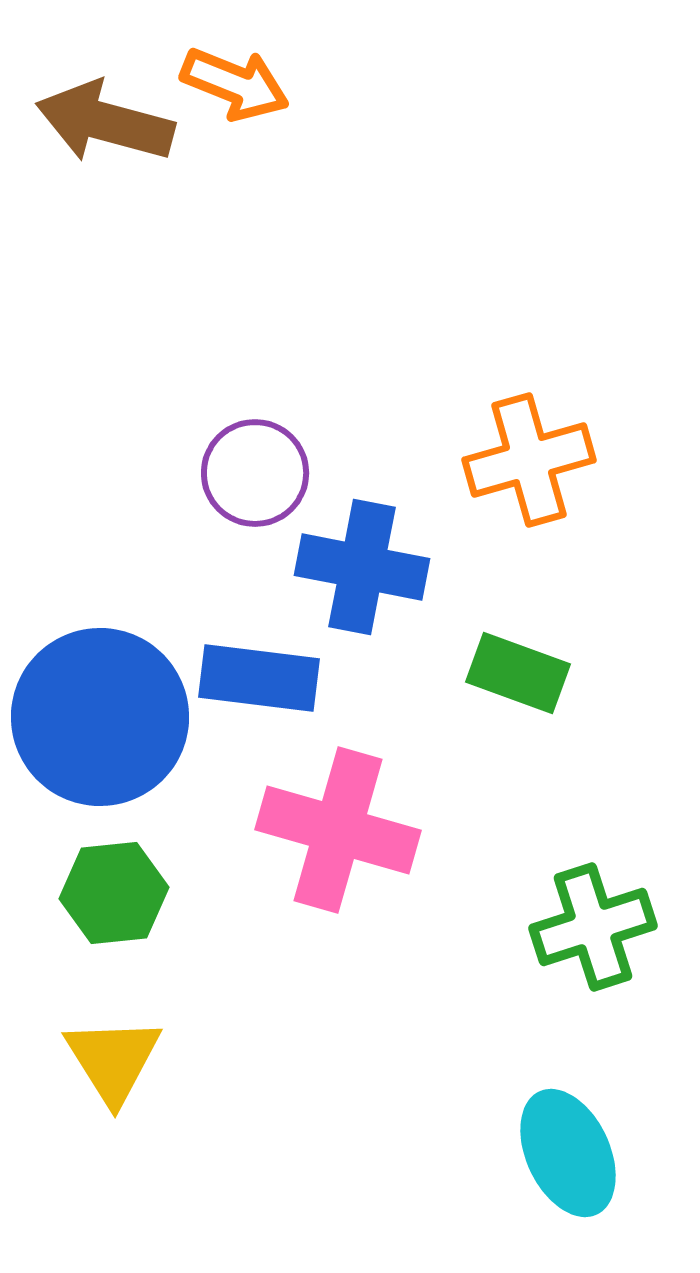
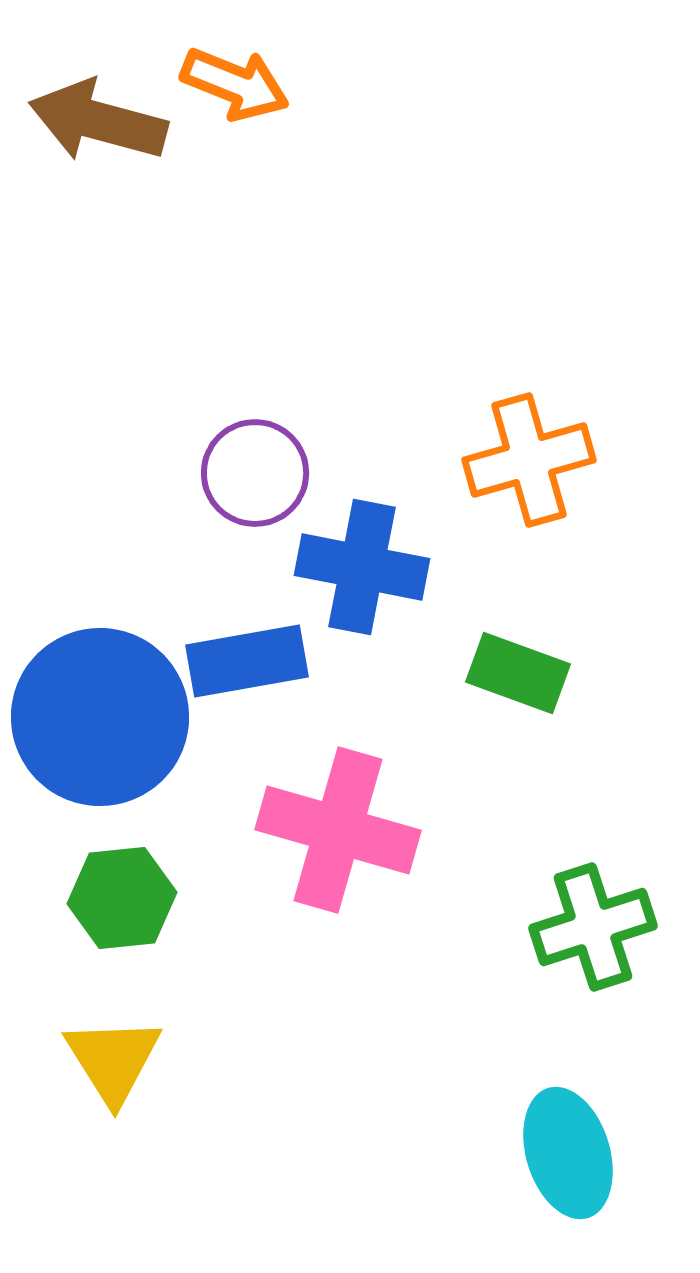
brown arrow: moved 7 px left, 1 px up
blue rectangle: moved 12 px left, 17 px up; rotated 17 degrees counterclockwise
green hexagon: moved 8 px right, 5 px down
cyan ellipse: rotated 8 degrees clockwise
